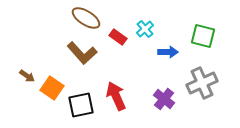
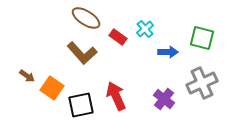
green square: moved 1 px left, 2 px down
